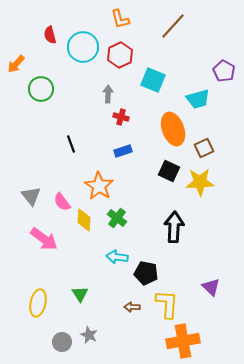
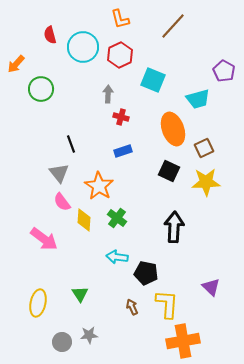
yellow star: moved 6 px right
gray triangle: moved 28 px right, 23 px up
brown arrow: rotated 63 degrees clockwise
gray star: rotated 30 degrees counterclockwise
